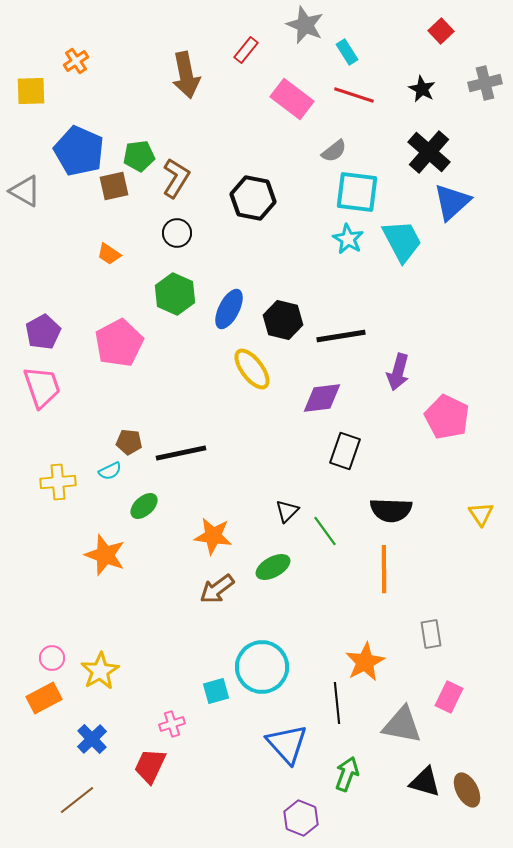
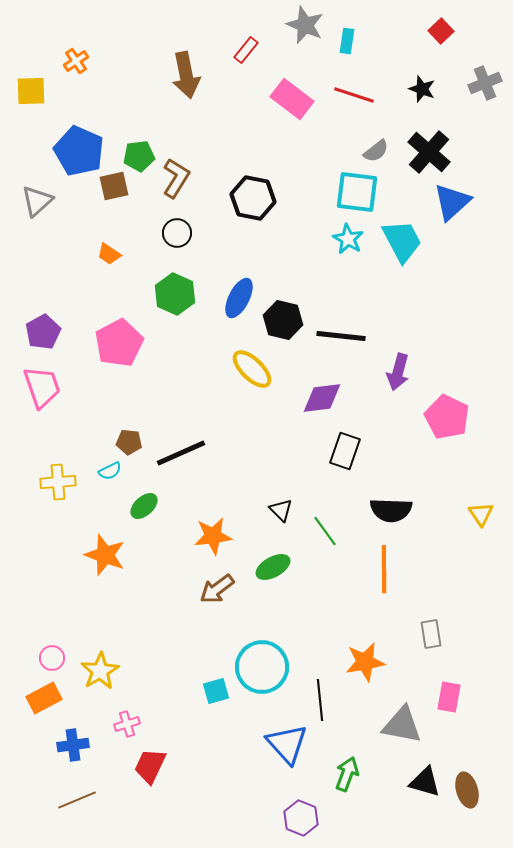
cyan rectangle at (347, 52): moved 11 px up; rotated 40 degrees clockwise
gray cross at (485, 83): rotated 8 degrees counterclockwise
black star at (422, 89): rotated 8 degrees counterclockwise
gray semicircle at (334, 151): moved 42 px right
gray triangle at (25, 191): moved 12 px right, 10 px down; rotated 48 degrees clockwise
blue ellipse at (229, 309): moved 10 px right, 11 px up
black line at (341, 336): rotated 15 degrees clockwise
yellow ellipse at (252, 369): rotated 9 degrees counterclockwise
black line at (181, 453): rotated 12 degrees counterclockwise
black triangle at (287, 511): moved 6 px left, 1 px up; rotated 30 degrees counterclockwise
orange star at (213, 536): rotated 15 degrees counterclockwise
orange star at (365, 662): rotated 18 degrees clockwise
pink rectangle at (449, 697): rotated 16 degrees counterclockwise
black line at (337, 703): moved 17 px left, 3 px up
pink cross at (172, 724): moved 45 px left
blue cross at (92, 739): moved 19 px left, 6 px down; rotated 36 degrees clockwise
brown ellipse at (467, 790): rotated 12 degrees clockwise
brown line at (77, 800): rotated 15 degrees clockwise
